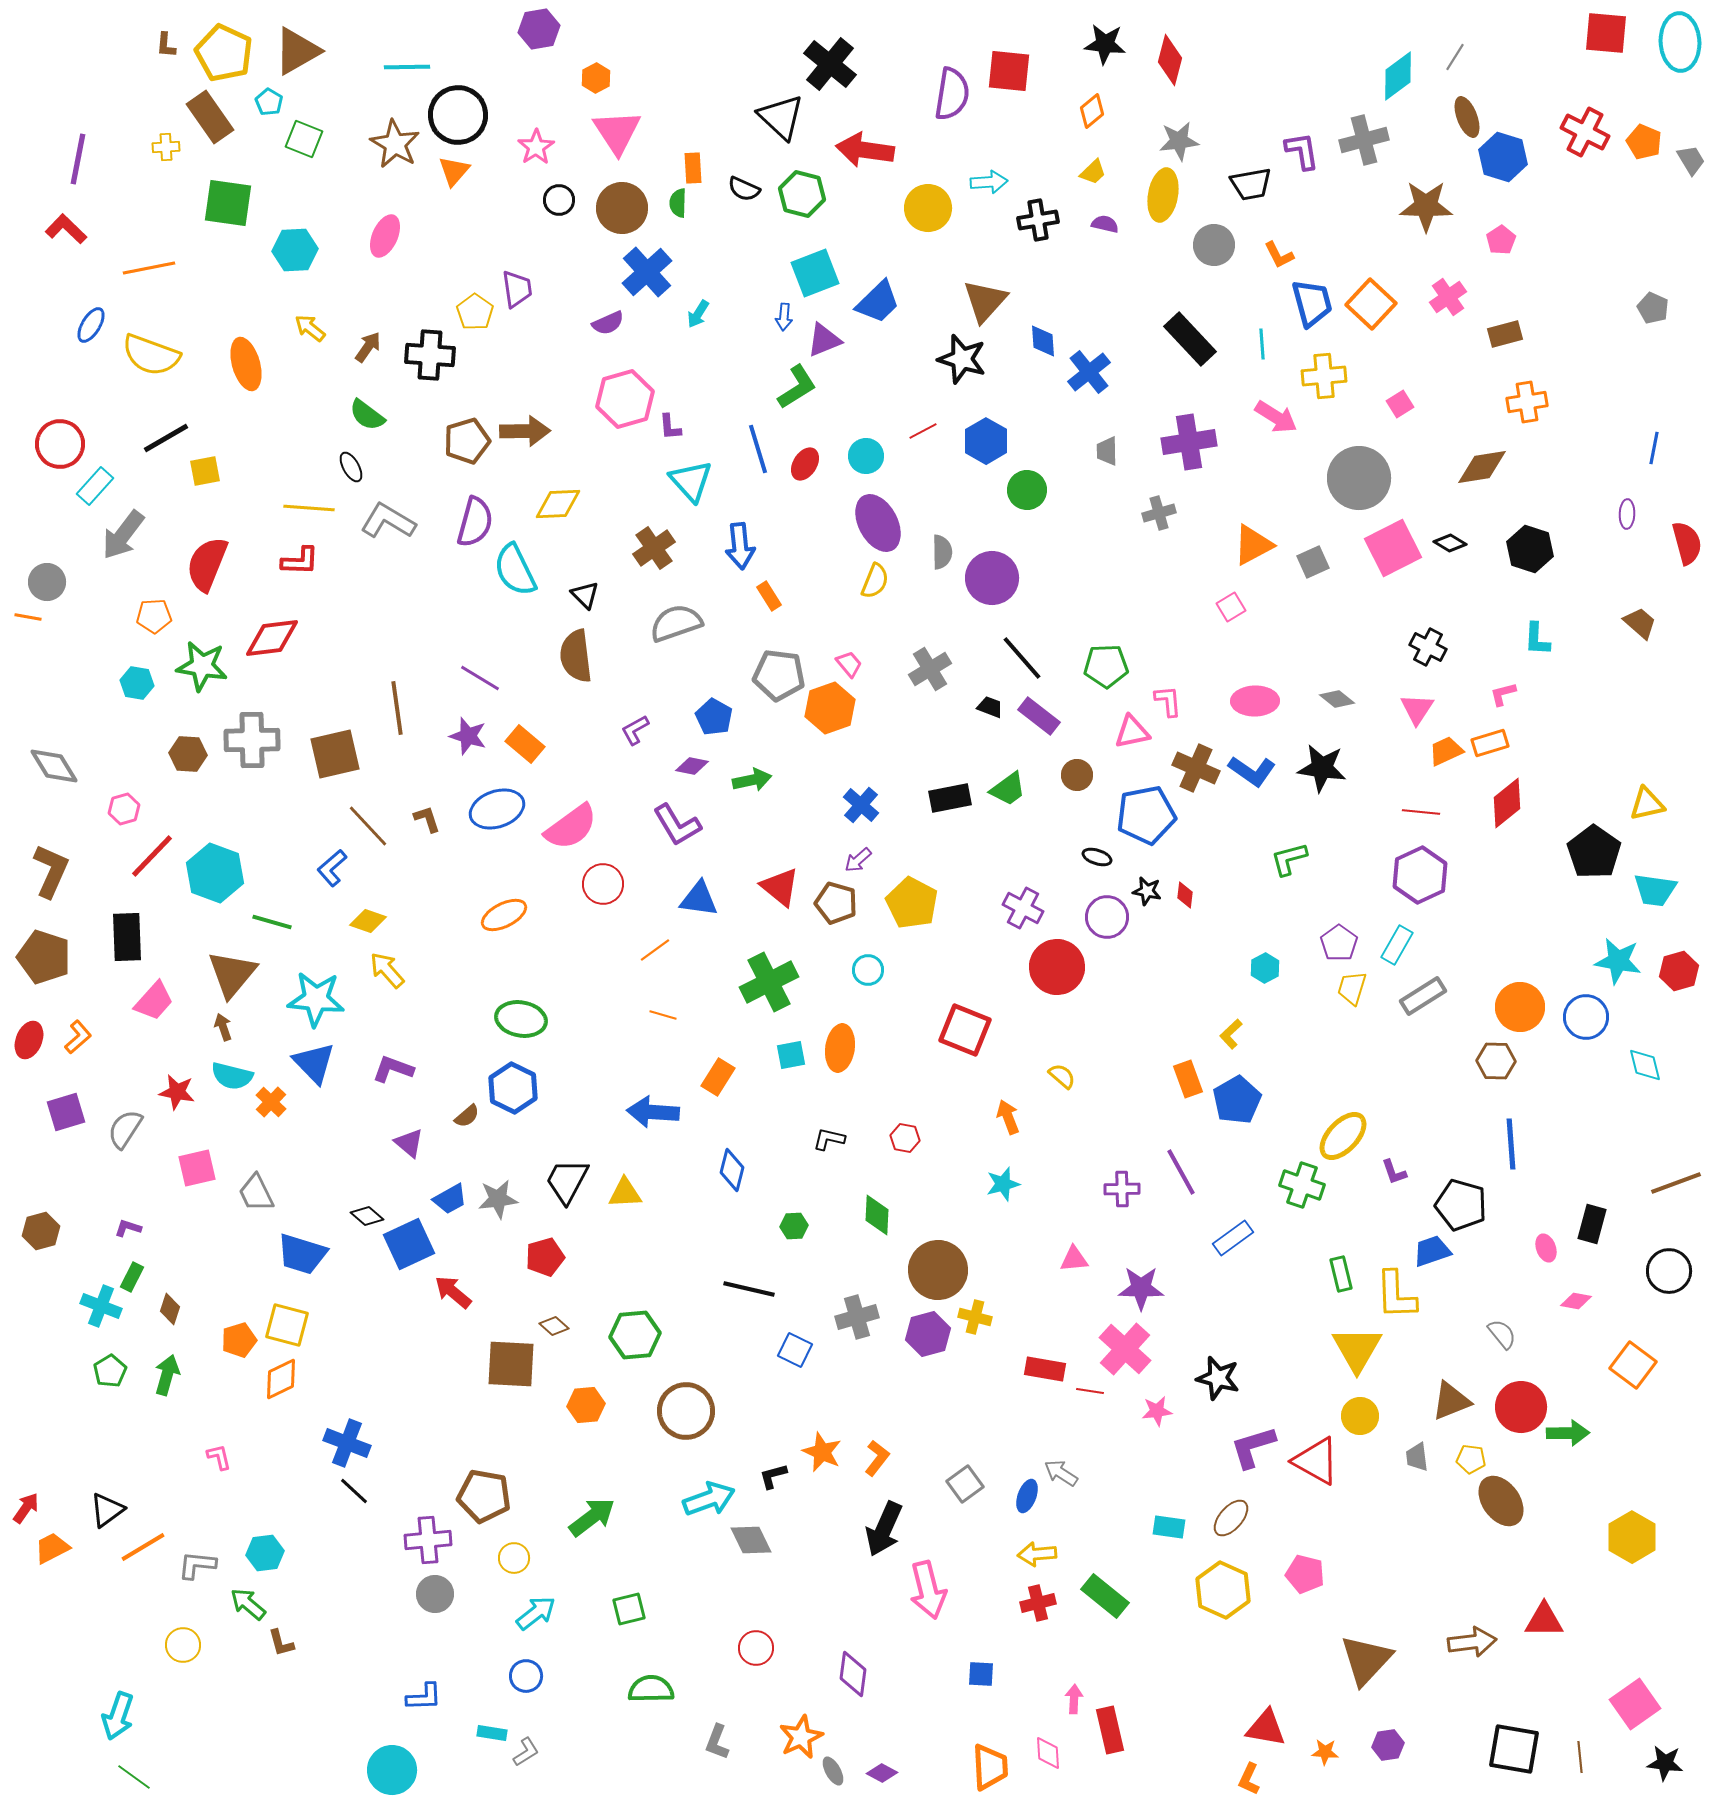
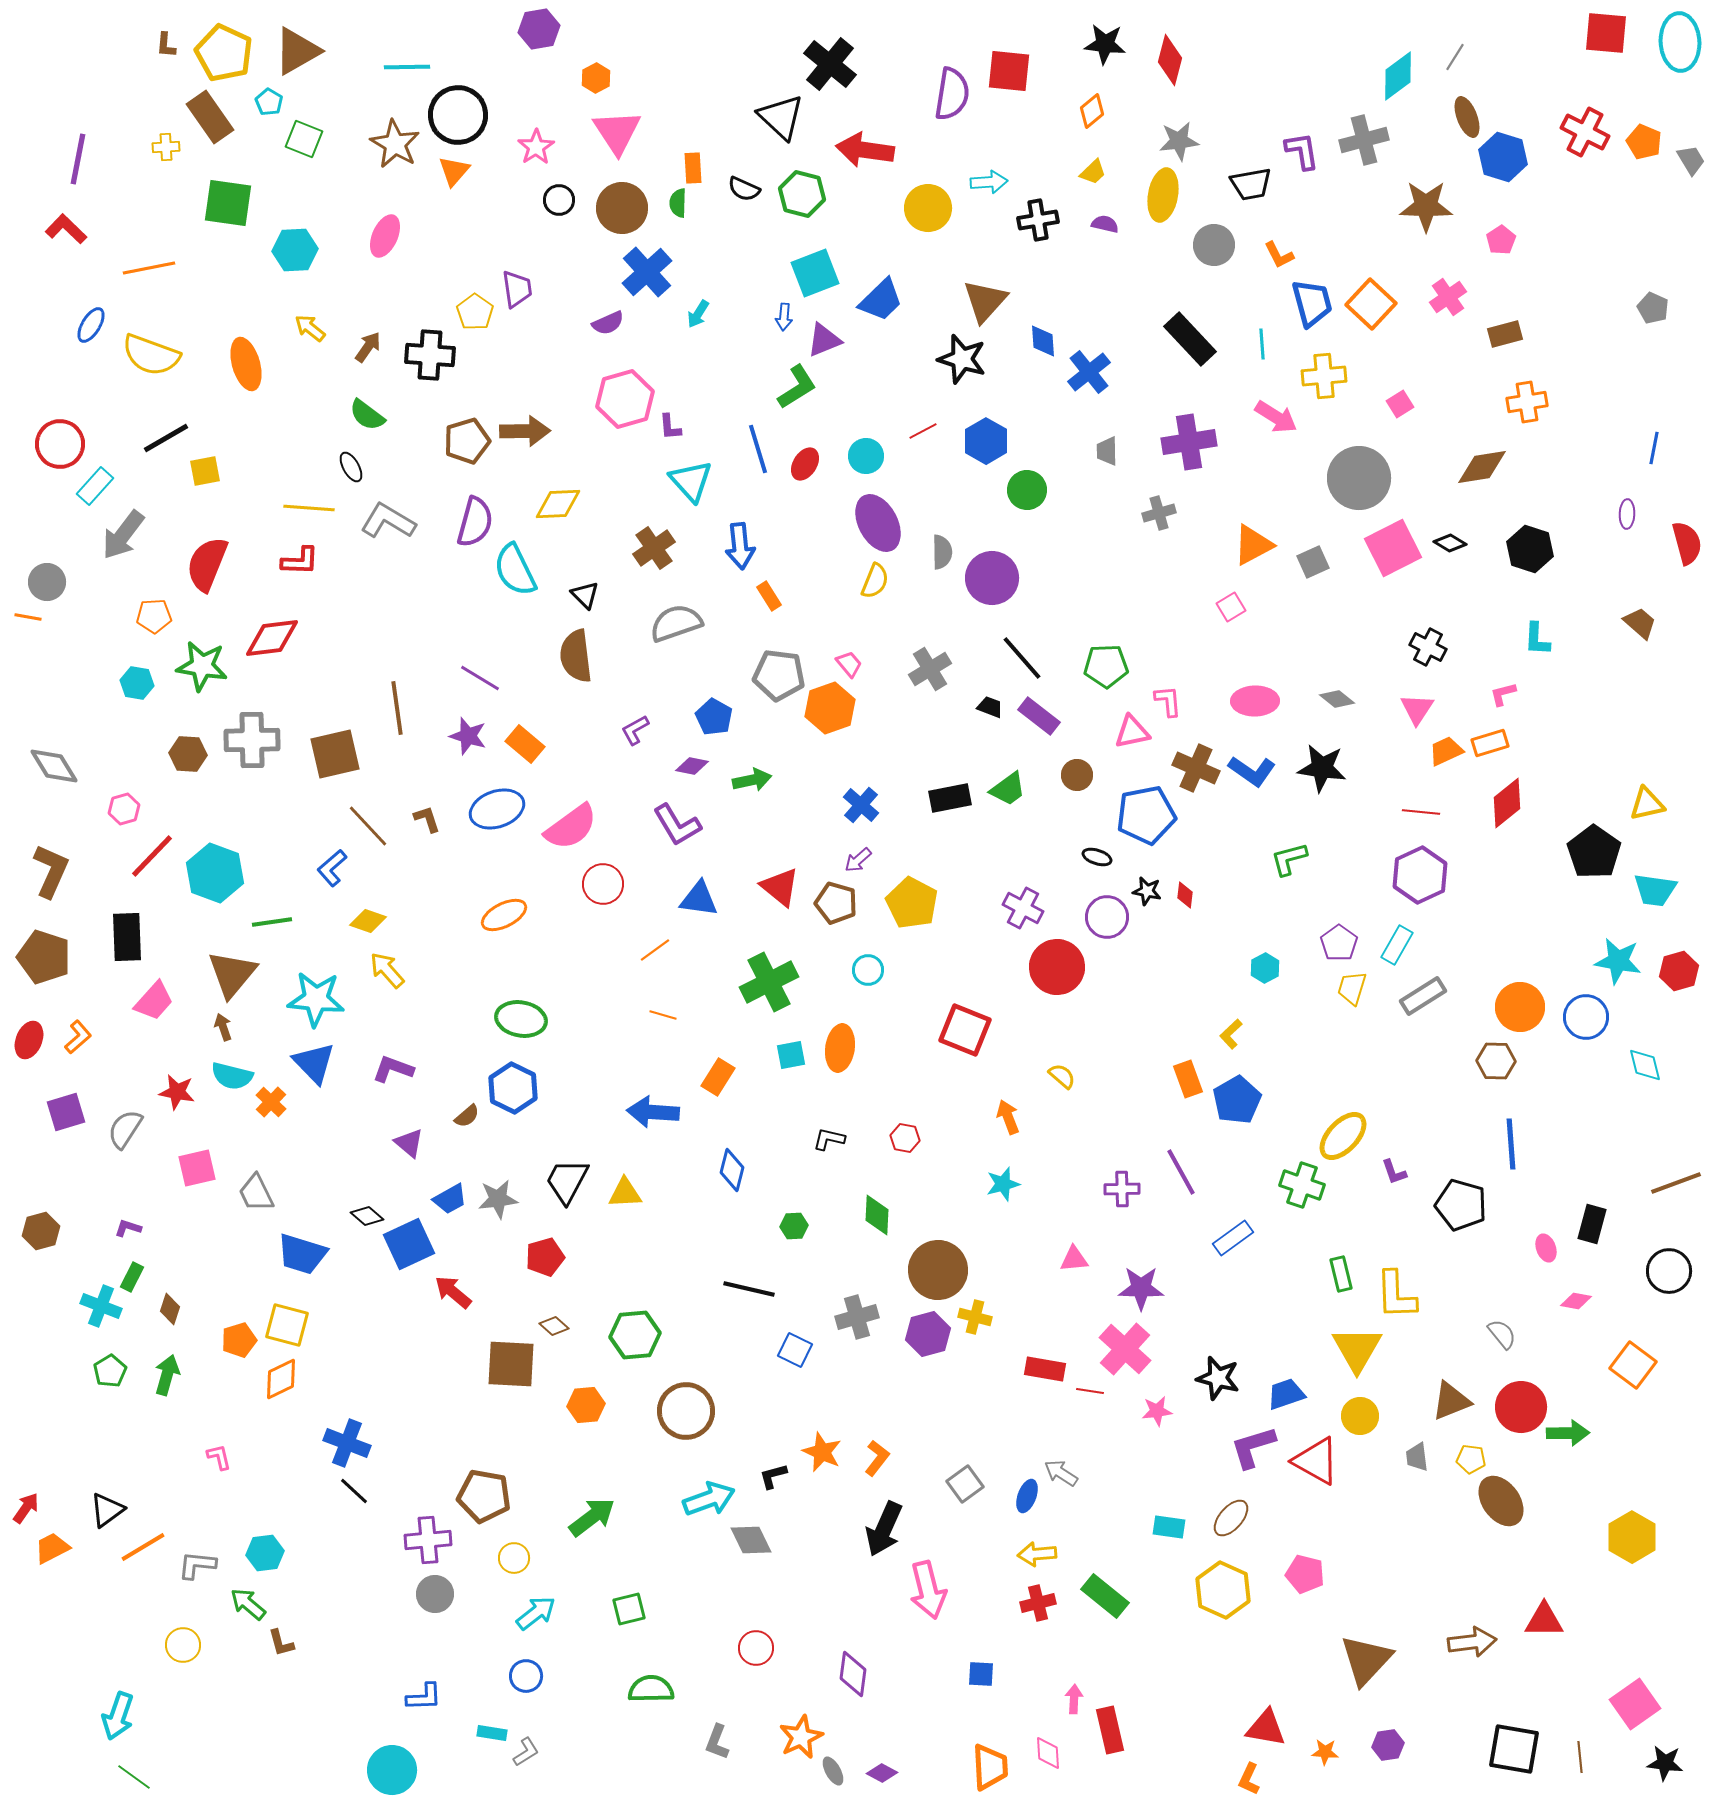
blue trapezoid at (878, 302): moved 3 px right, 2 px up
green line at (272, 922): rotated 24 degrees counterclockwise
blue trapezoid at (1432, 1251): moved 146 px left, 143 px down
